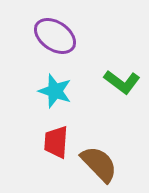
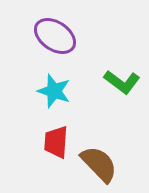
cyan star: moved 1 px left
